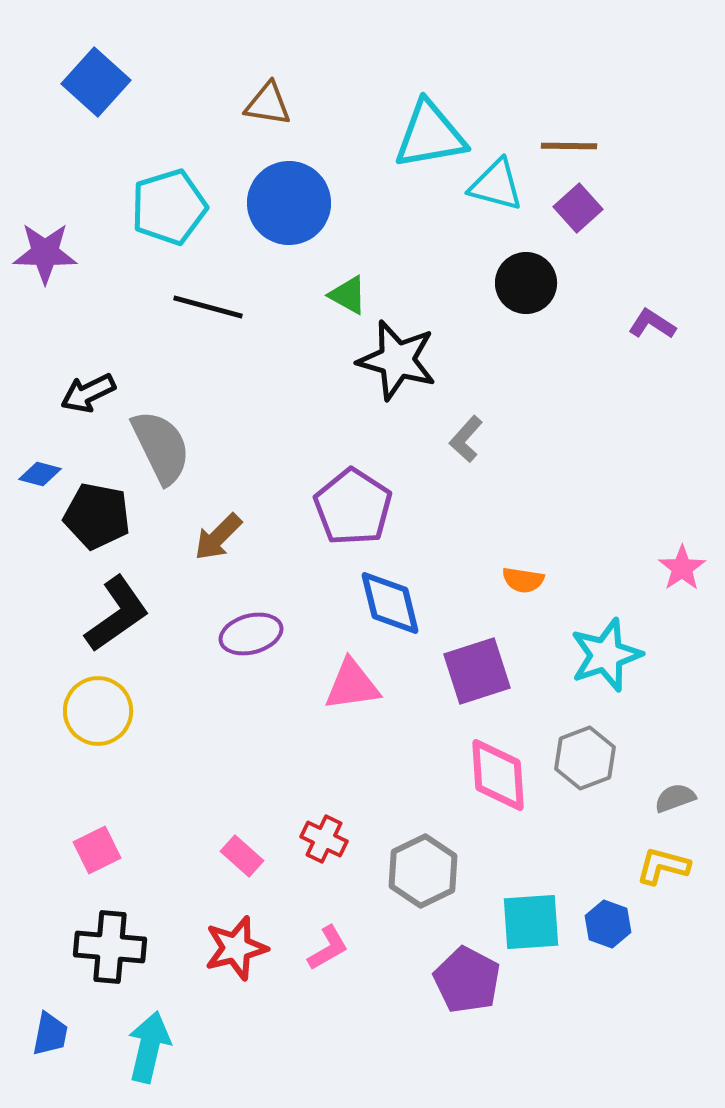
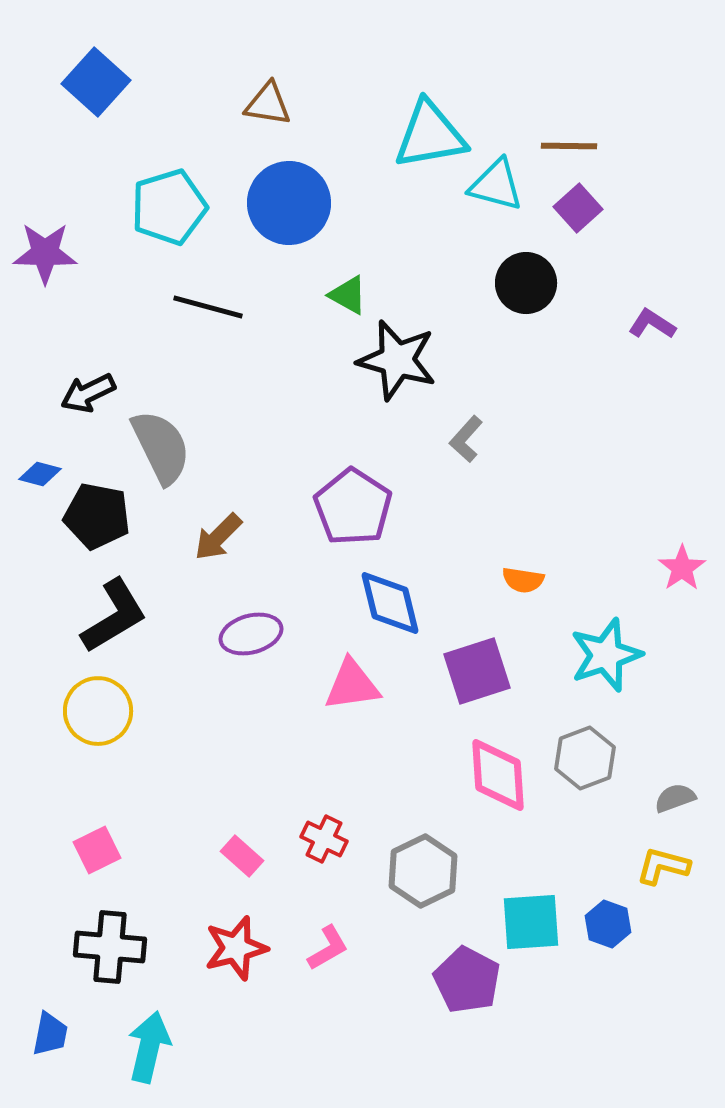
black L-shape at (117, 614): moved 3 px left, 2 px down; rotated 4 degrees clockwise
